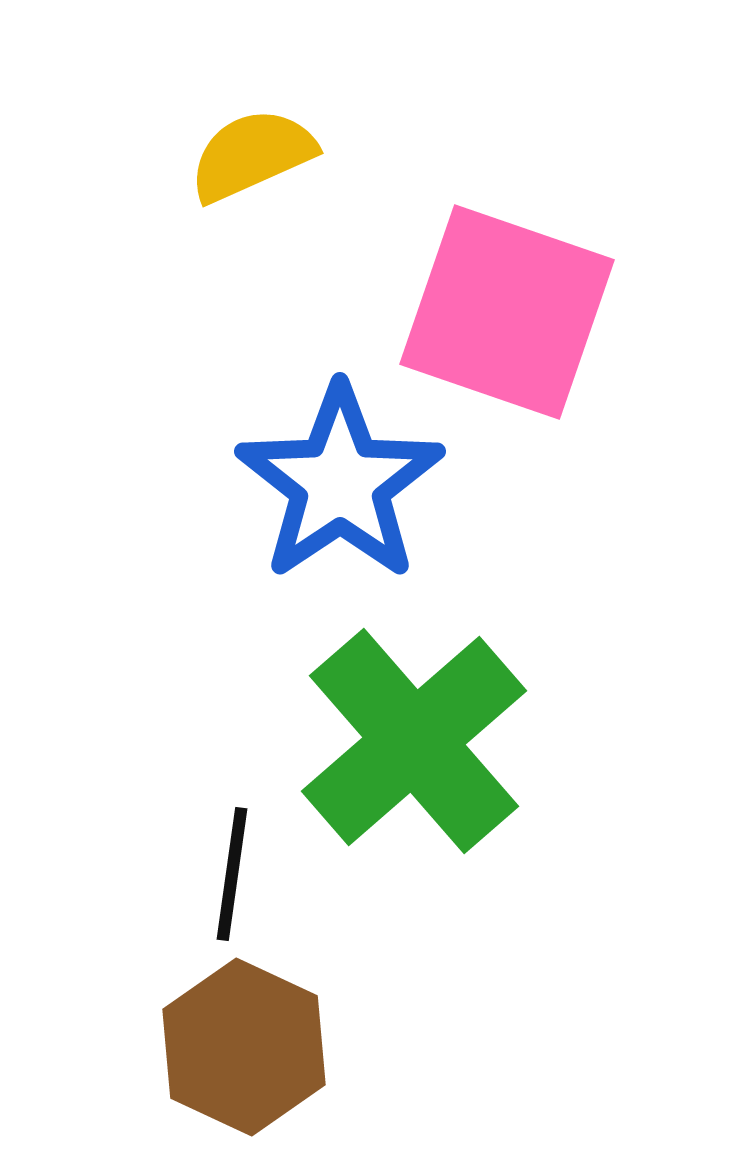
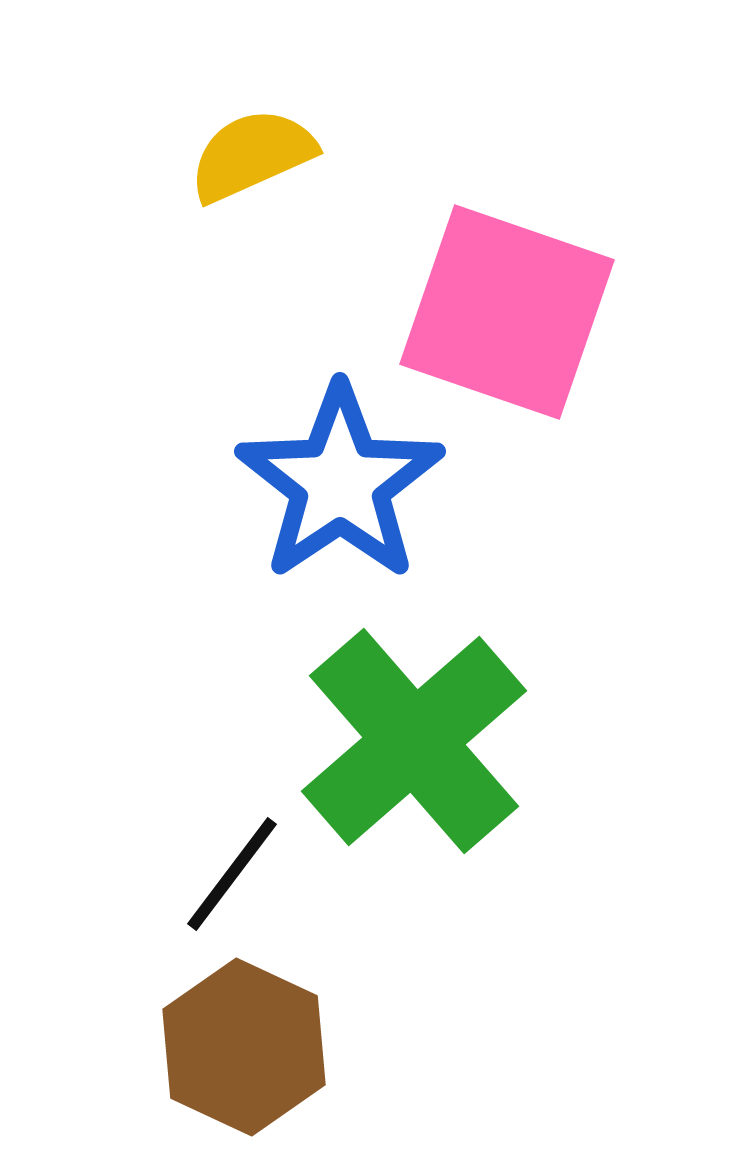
black line: rotated 29 degrees clockwise
